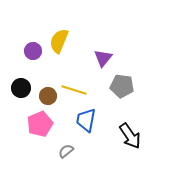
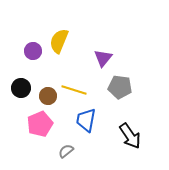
gray pentagon: moved 2 px left, 1 px down
